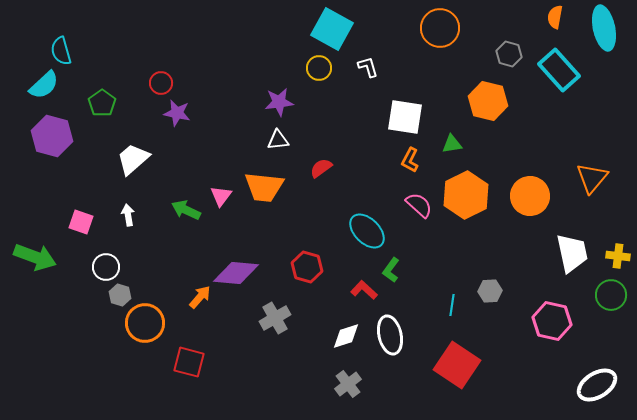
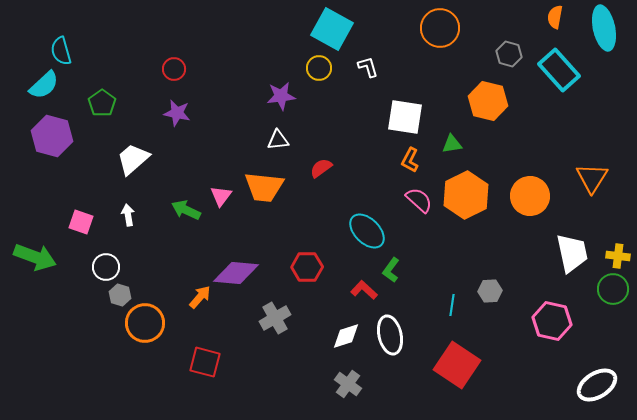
red circle at (161, 83): moved 13 px right, 14 px up
purple star at (279, 102): moved 2 px right, 6 px up
orange triangle at (592, 178): rotated 8 degrees counterclockwise
pink semicircle at (419, 205): moved 5 px up
red hexagon at (307, 267): rotated 16 degrees counterclockwise
green circle at (611, 295): moved 2 px right, 6 px up
red square at (189, 362): moved 16 px right
gray cross at (348, 384): rotated 16 degrees counterclockwise
